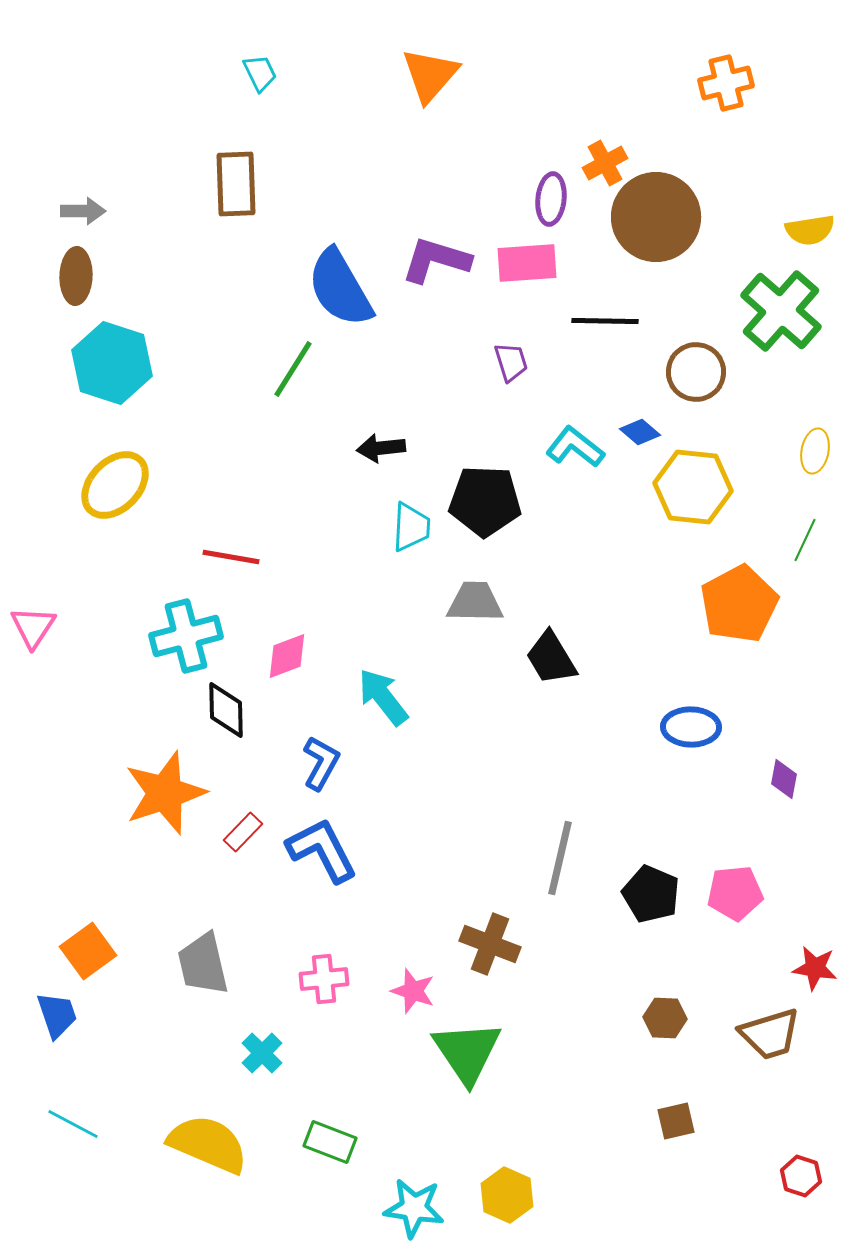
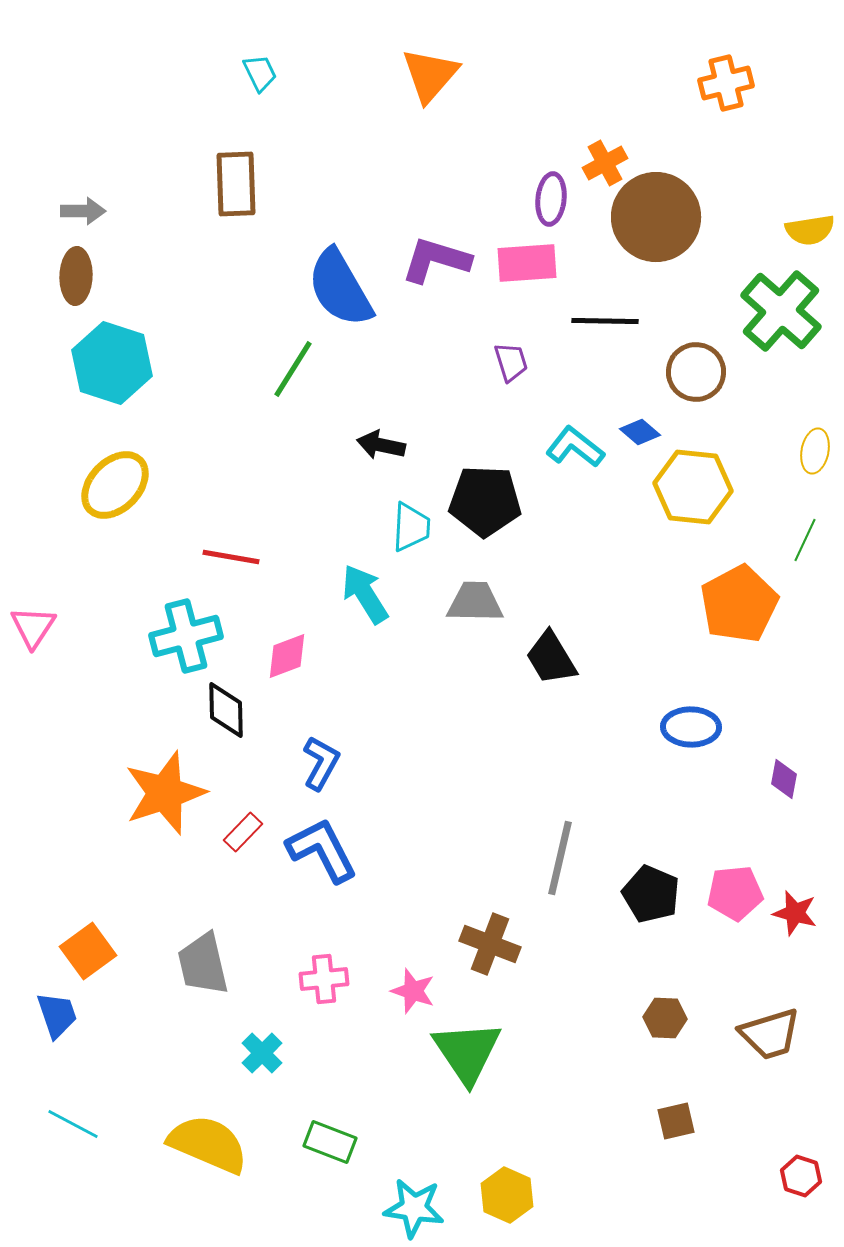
black arrow at (381, 448): moved 3 px up; rotated 18 degrees clockwise
cyan arrow at (383, 697): moved 18 px left, 103 px up; rotated 6 degrees clockwise
red star at (815, 968): moved 20 px left, 55 px up; rotated 6 degrees clockwise
